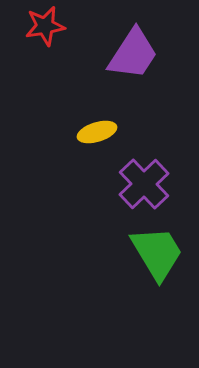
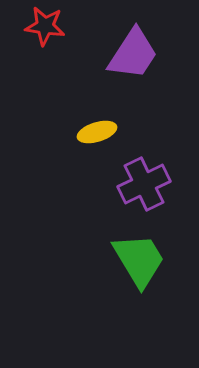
red star: rotated 18 degrees clockwise
purple cross: rotated 18 degrees clockwise
green trapezoid: moved 18 px left, 7 px down
